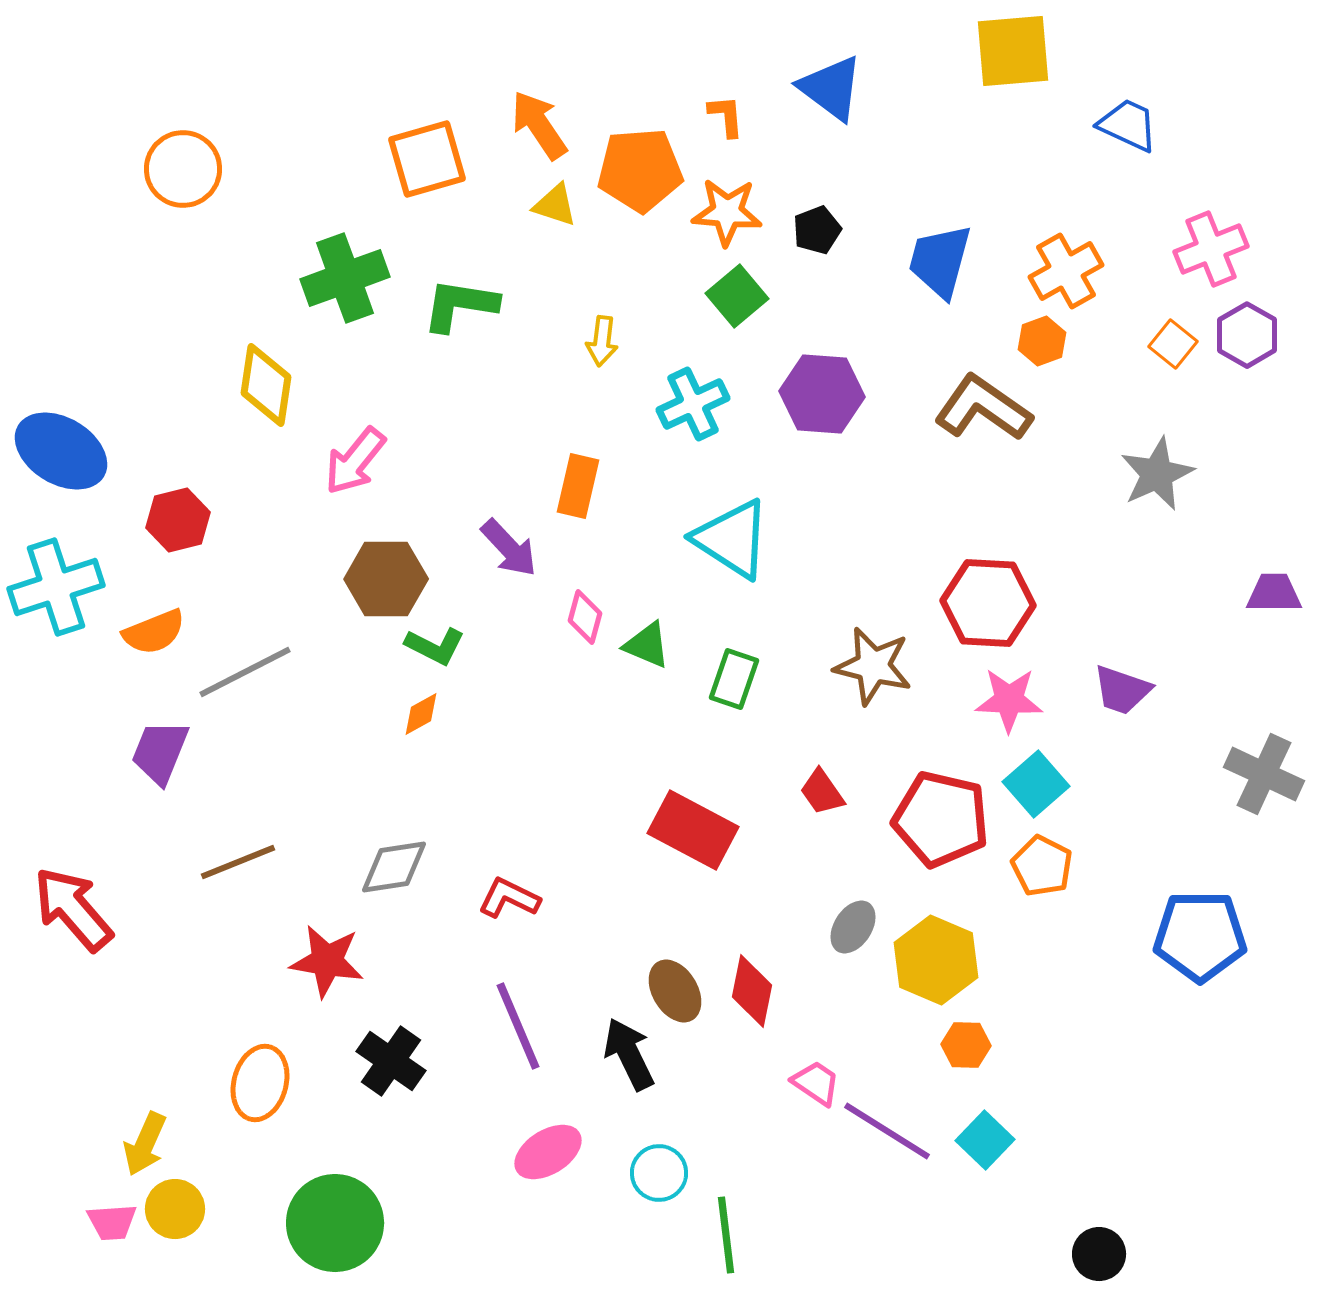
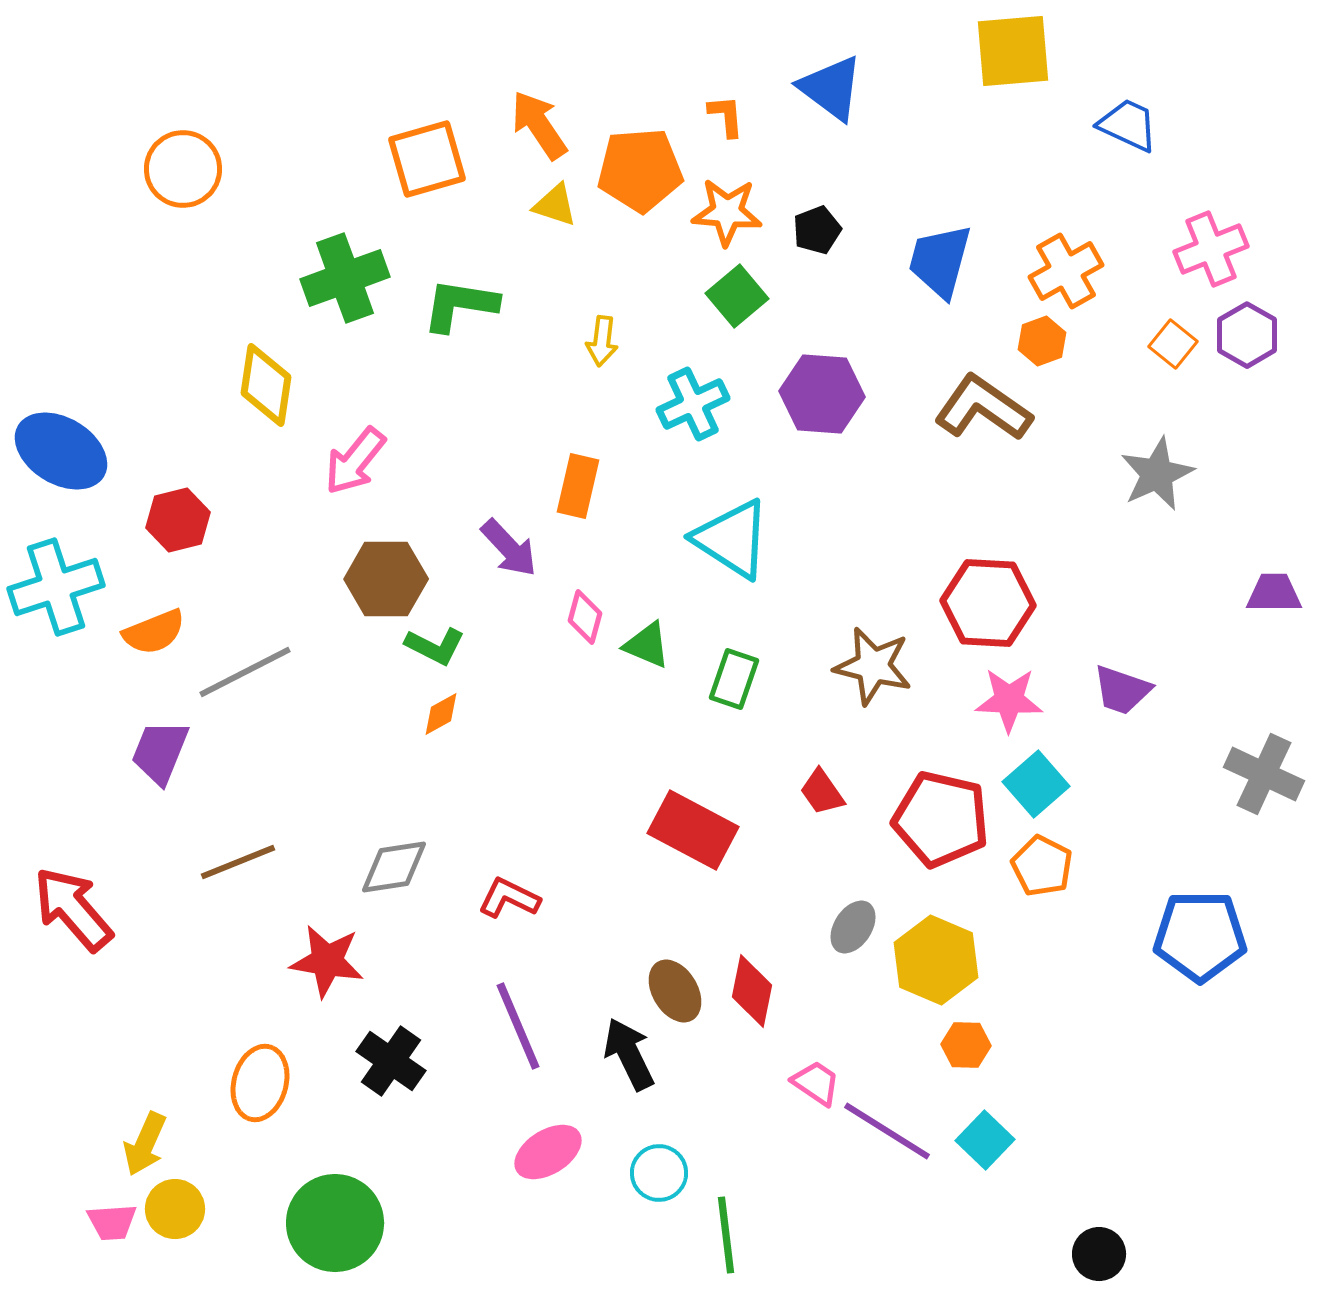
orange diamond at (421, 714): moved 20 px right
